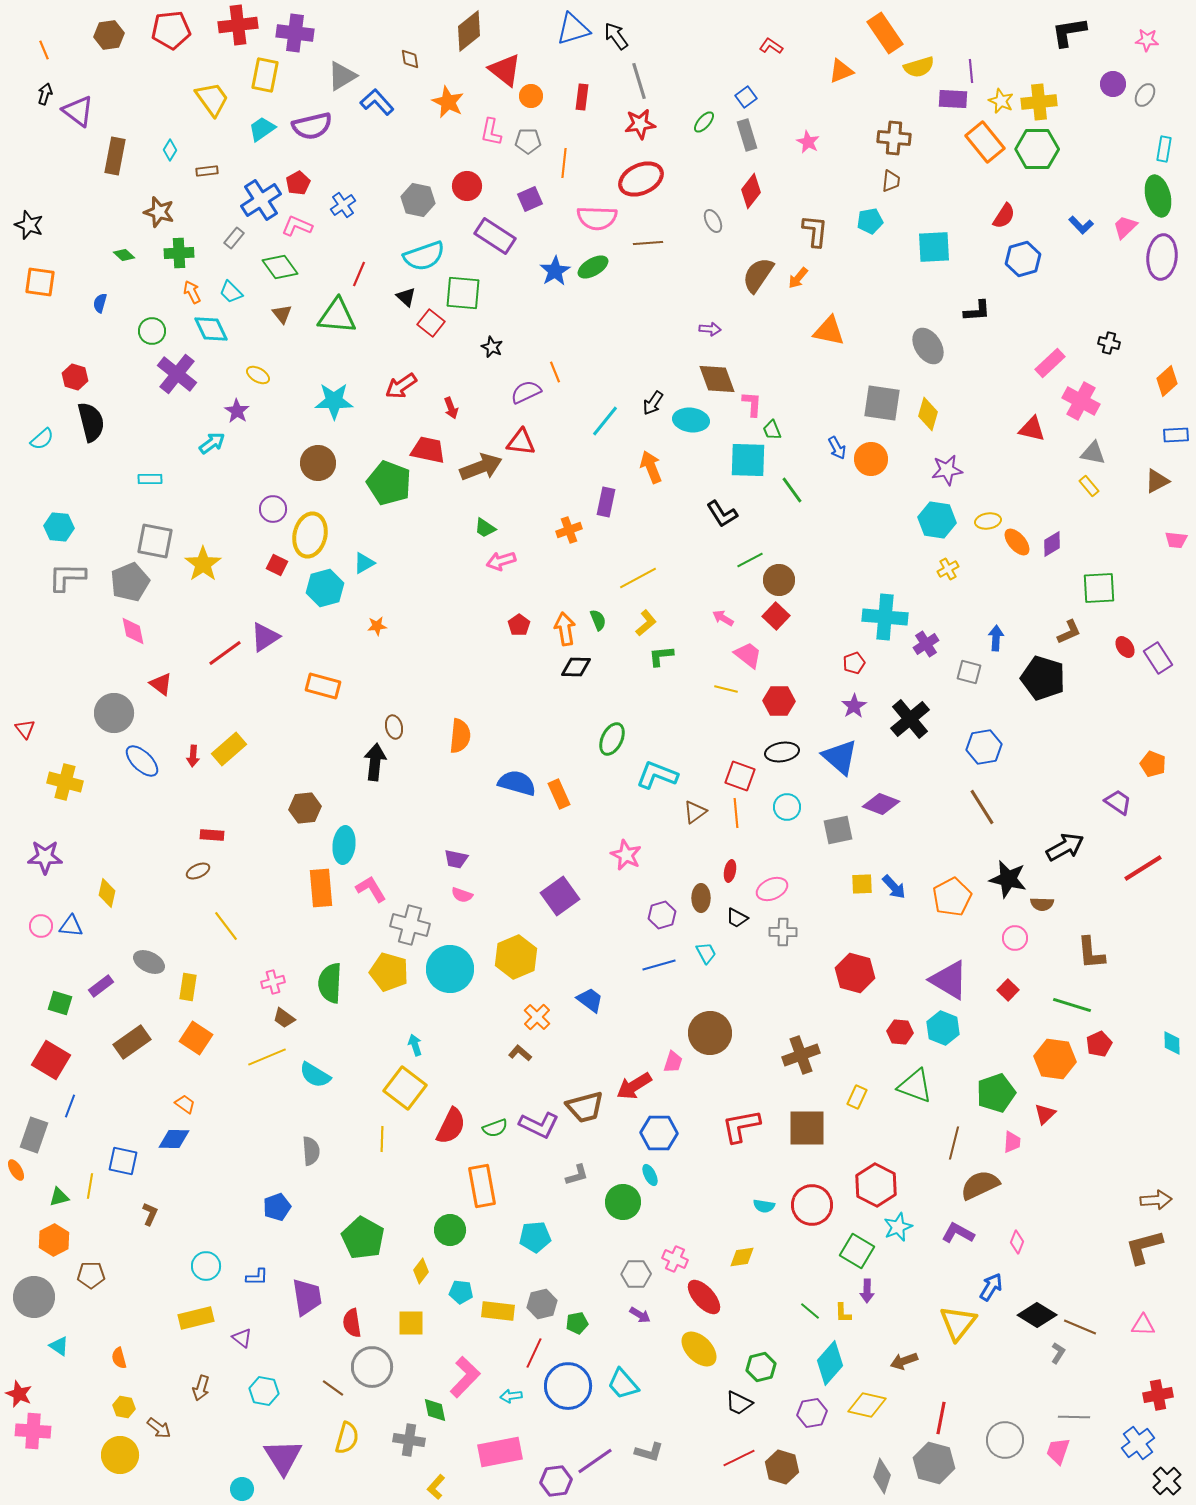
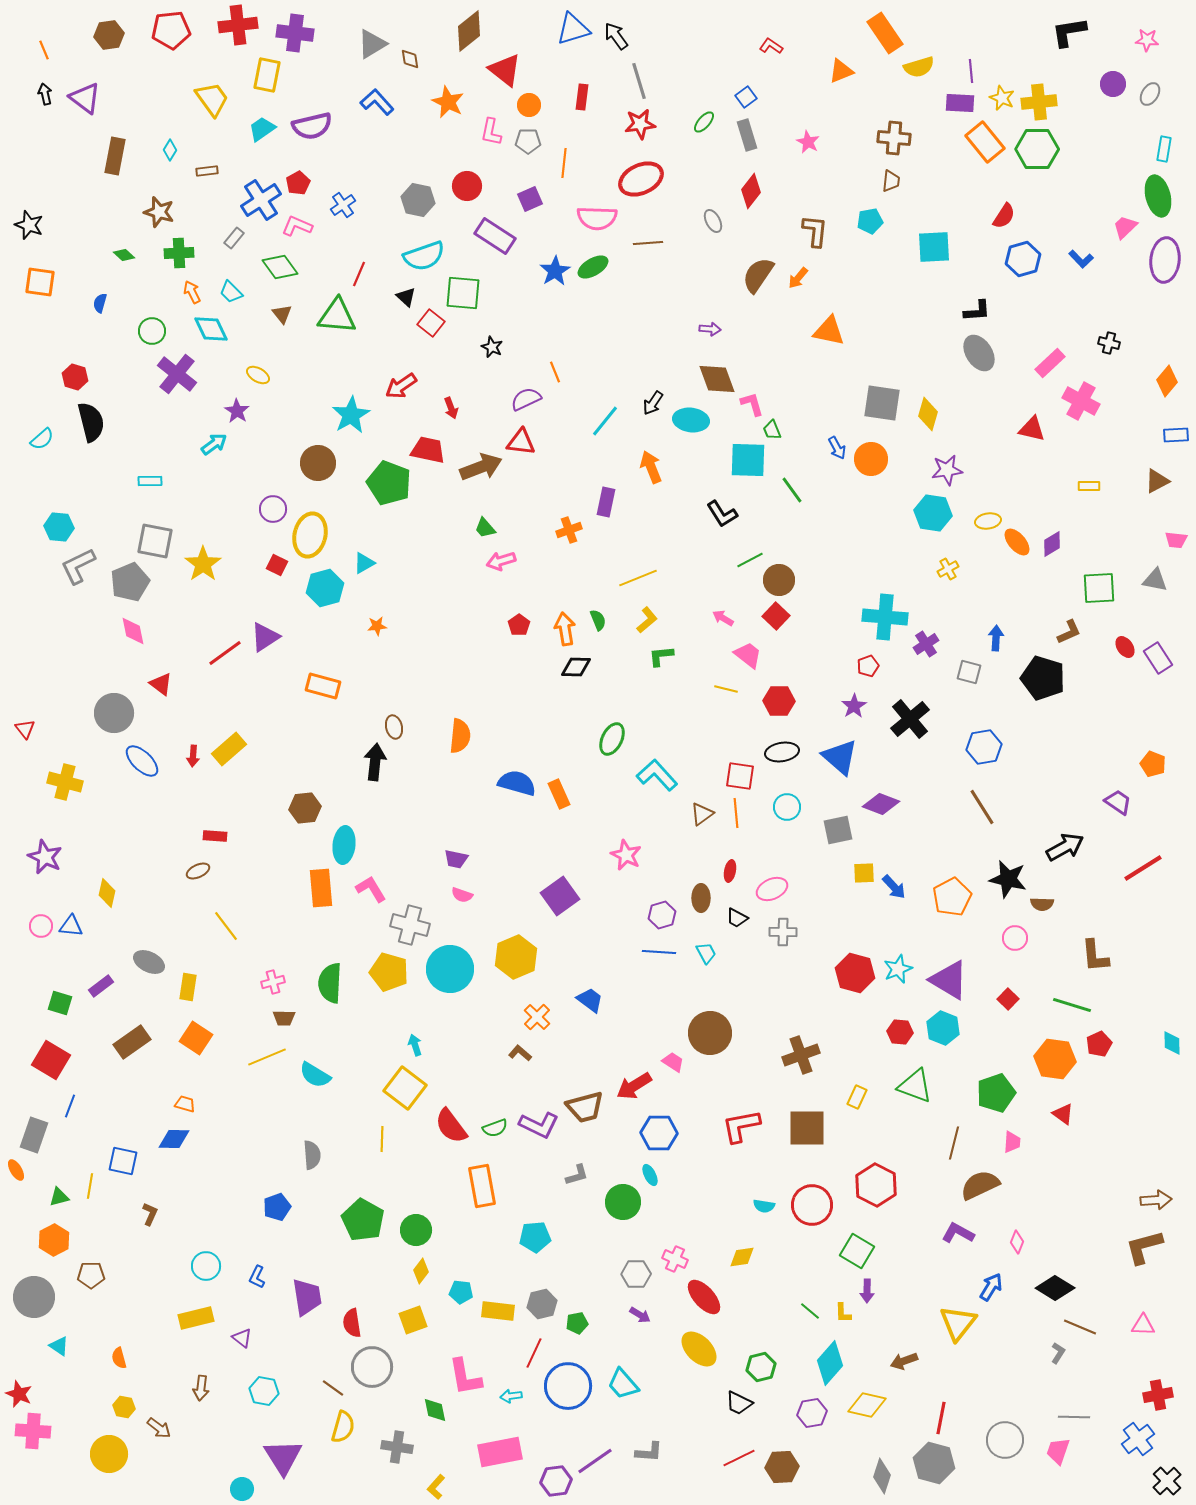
yellow rectangle at (265, 75): moved 2 px right
gray triangle at (342, 76): moved 30 px right, 32 px up
black arrow at (45, 94): rotated 30 degrees counterclockwise
gray ellipse at (1145, 95): moved 5 px right, 1 px up
orange circle at (531, 96): moved 2 px left, 9 px down
purple rectangle at (953, 99): moved 7 px right, 4 px down
yellow star at (1001, 101): moved 1 px right, 3 px up
purple triangle at (78, 111): moved 7 px right, 13 px up
blue L-shape at (1081, 225): moved 34 px down
purple ellipse at (1162, 257): moved 3 px right, 3 px down
gray ellipse at (928, 346): moved 51 px right, 7 px down
orange diamond at (1167, 381): rotated 8 degrees counterclockwise
purple semicircle at (526, 392): moved 7 px down
cyan star at (334, 401): moved 17 px right, 14 px down; rotated 30 degrees counterclockwise
pink L-shape at (752, 404): rotated 20 degrees counterclockwise
cyan arrow at (212, 443): moved 2 px right, 1 px down
gray triangle at (1093, 453): moved 62 px right, 127 px down
cyan rectangle at (150, 479): moved 2 px down
yellow rectangle at (1089, 486): rotated 50 degrees counterclockwise
cyan hexagon at (937, 520): moved 4 px left, 7 px up
green trapezoid at (485, 528): rotated 15 degrees clockwise
gray L-shape at (67, 577): moved 11 px right, 11 px up; rotated 27 degrees counterclockwise
yellow line at (638, 578): rotated 6 degrees clockwise
yellow L-shape at (646, 623): moved 1 px right, 3 px up
red pentagon at (854, 663): moved 14 px right, 3 px down
cyan L-shape at (657, 775): rotated 27 degrees clockwise
red square at (740, 776): rotated 12 degrees counterclockwise
brown triangle at (695, 812): moved 7 px right, 2 px down
red rectangle at (212, 835): moved 3 px right, 1 px down
purple star at (45, 857): rotated 24 degrees clockwise
yellow square at (862, 884): moved 2 px right, 11 px up
brown L-shape at (1091, 953): moved 4 px right, 3 px down
blue line at (659, 965): moved 13 px up; rotated 20 degrees clockwise
red square at (1008, 990): moved 9 px down
brown trapezoid at (284, 1018): rotated 35 degrees counterclockwise
pink trapezoid at (673, 1062): rotated 75 degrees counterclockwise
orange trapezoid at (185, 1104): rotated 20 degrees counterclockwise
red triangle at (1045, 1114): moved 18 px right; rotated 40 degrees counterclockwise
red semicircle at (451, 1126): rotated 117 degrees clockwise
gray semicircle at (311, 1151): moved 1 px right, 4 px down
cyan star at (898, 1227): moved 258 px up
green circle at (450, 1230): moved 34 px left
green pentagon at (363, 1238): moved 18 px up
blue L-shape at (257, 1277): rotated 115 degrees clockwise
black diamond at (1037, 1315): moved 18 px right, 27 px up
yellow square at (411, 1323): moved 2 px right, 3 px up; rotated 20 degrees counterclockwise
pink L-shape at (465, 1377): rotated 126 degrees clockwise
brown arrow at (201, 1388): rotated 10 degrees counterclockwise
yellow semicircle at (347, 1438): moved 4 px left, 11 px up
gray cross at (409, 1440): moved 12 px left, 7 px down
blue cross at (1138, 1443): moved 4 px up
gray L-shape at (649, 1452): rotated 12 degrees counterclockwise
yellow circle at (120, 1455): moved 11 px left, 1 px up
brown hexagon at (782, 1467): rotated 20 degrees counterclockwise
